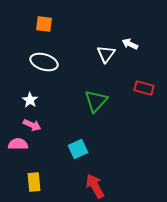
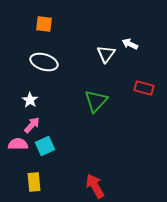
pink arrow: rotated 72 degrees counterclockwise
cyan square: moved 33 px left, 3 px up
